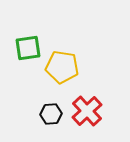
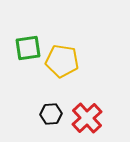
yellow pentagon: moved 6 px up
red cross: moved 7 px down
